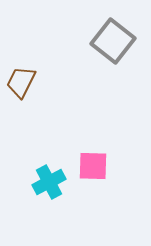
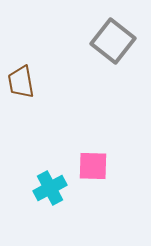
brown trapezoid: rotated 36 degrees counterclockwise
cyan cross: moved 1 px right, 6 px down
